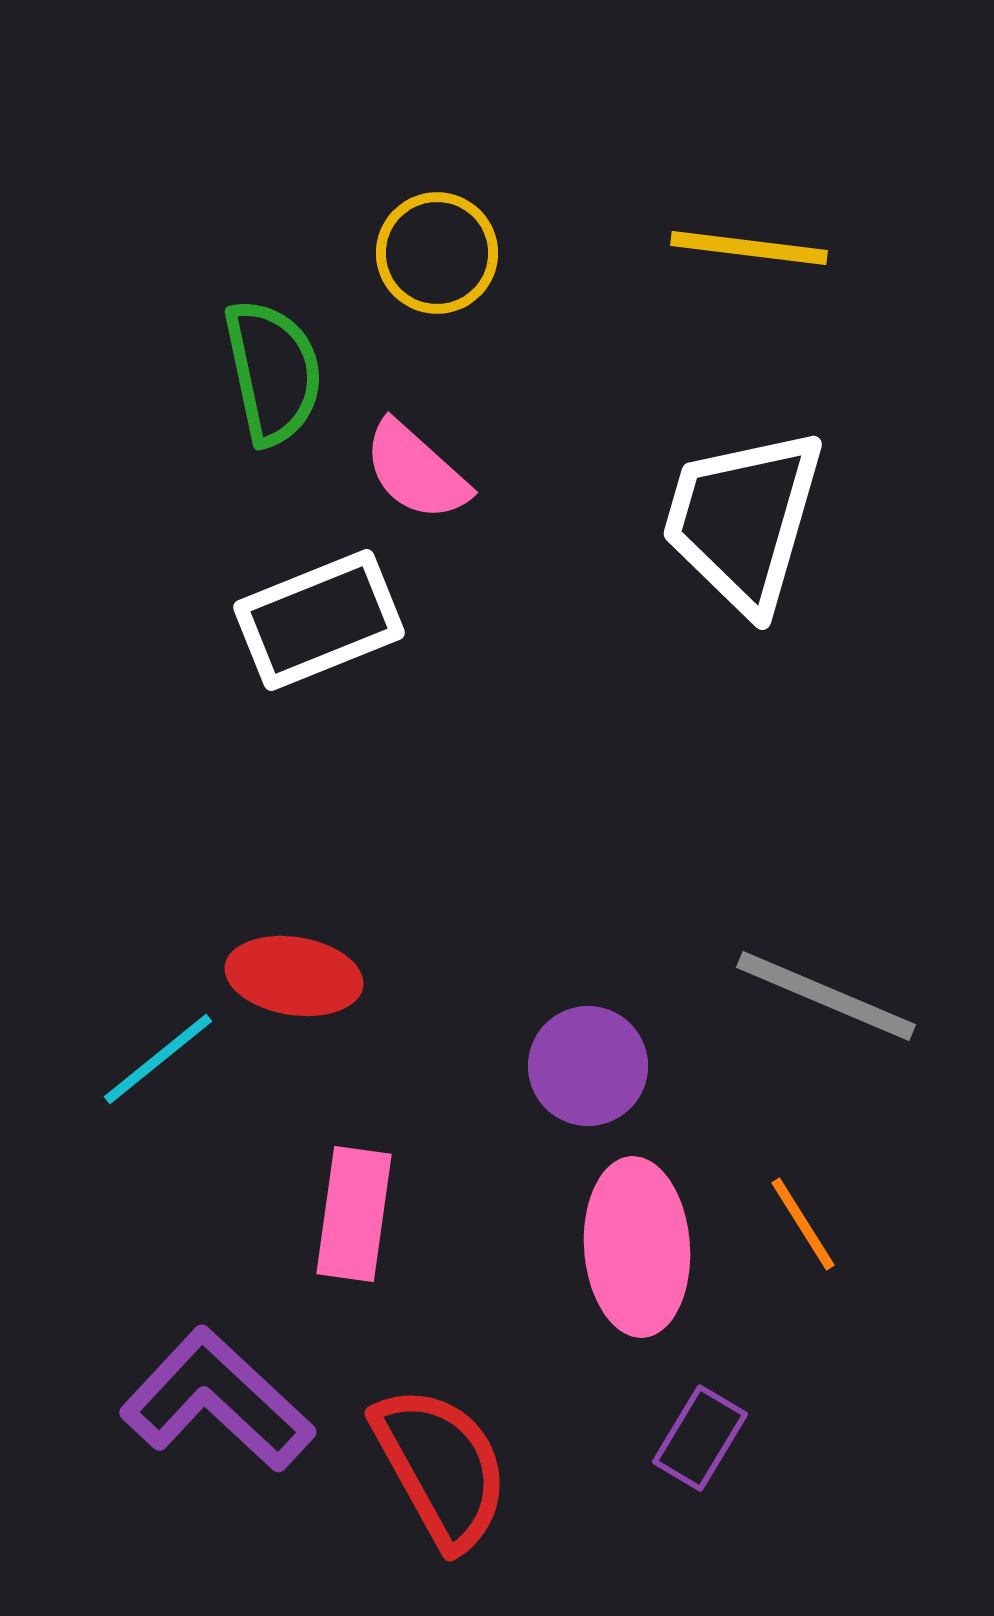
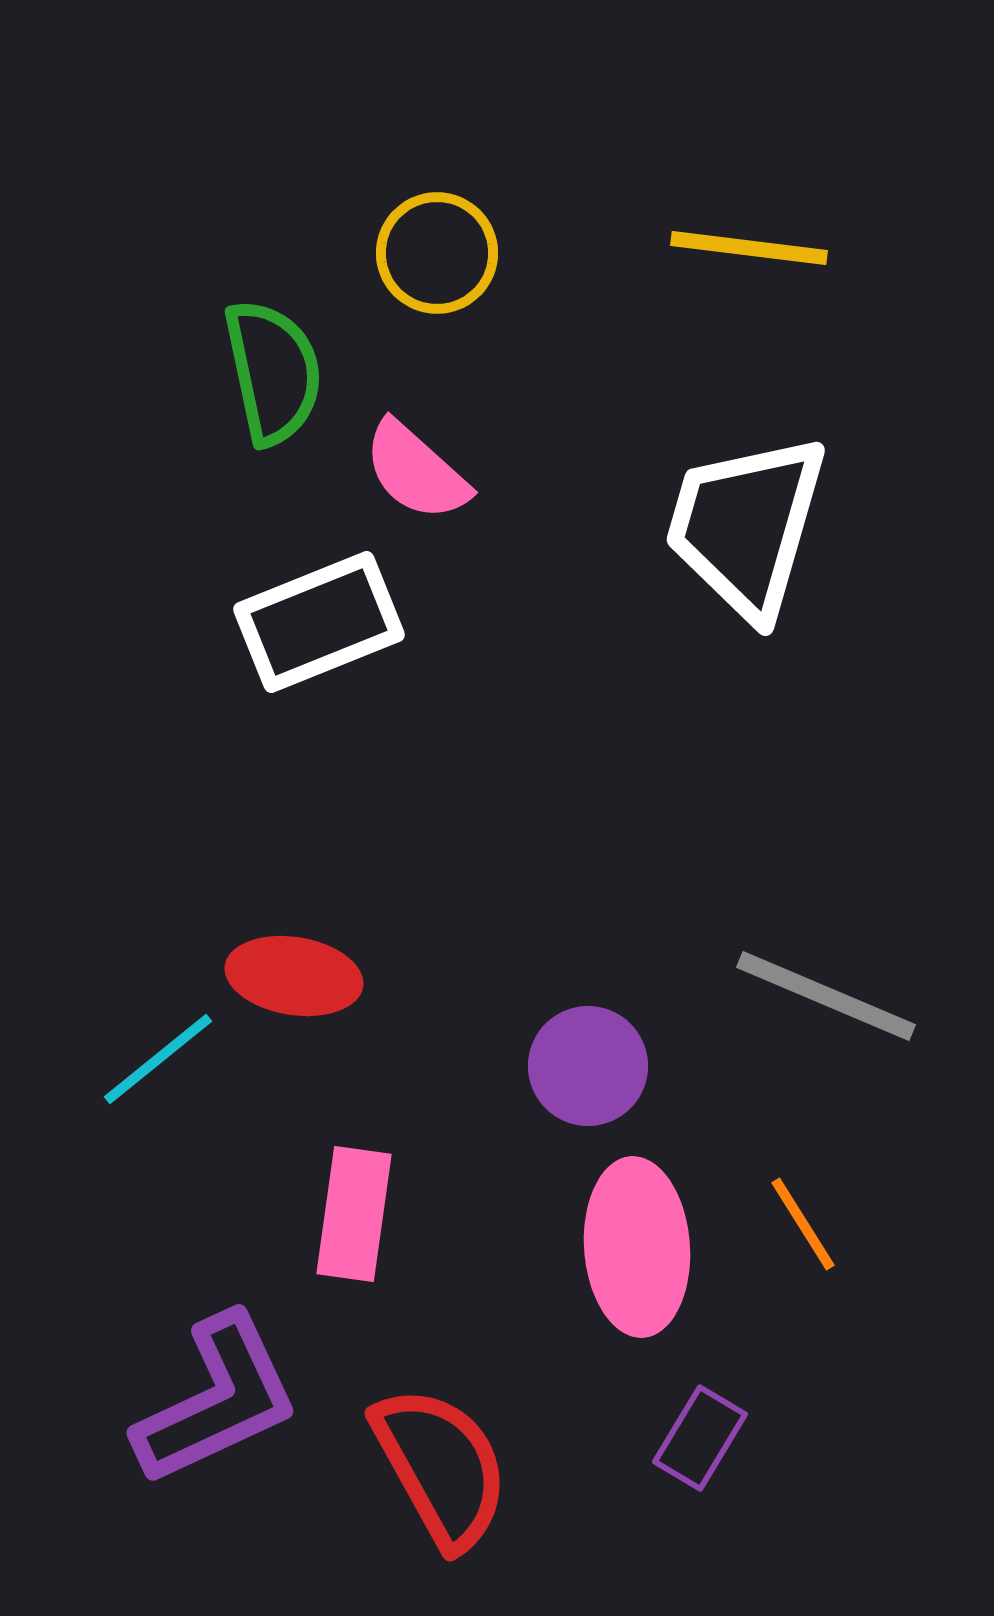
white trapezoid: moved 3 px right, 6 px down
white rectangle: moved 2 px down
purple L-shape: rotated 112 degrees clockwise
